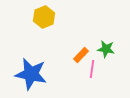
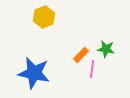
blue star: moved 3 px right, 1 px up
